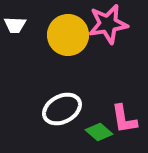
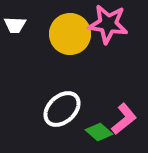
pink star: rotated 18 degrees clockwise
yellow circle: moved 2 px right, 1 px up
white ellipse: rotated 15 degrees counterclockwise
pink L-shape: rotated 120 degrees counterclockwise
